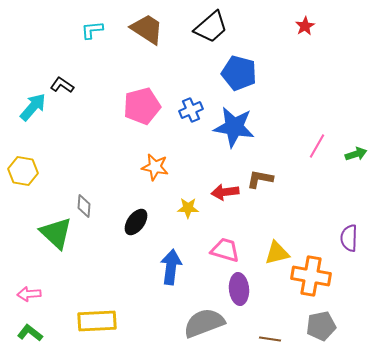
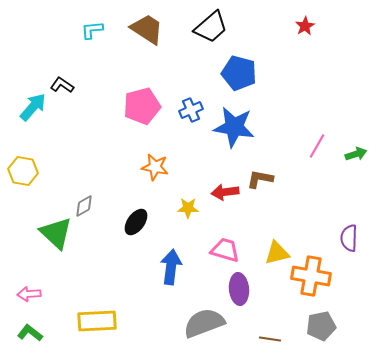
gray diamond: rotated 55 degrees clockwise
